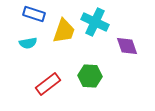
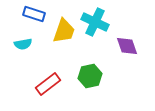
cyan semicircle: moved 5 px left, 1 px down
green hexagon: rotated 15 degrees counterclockwise
